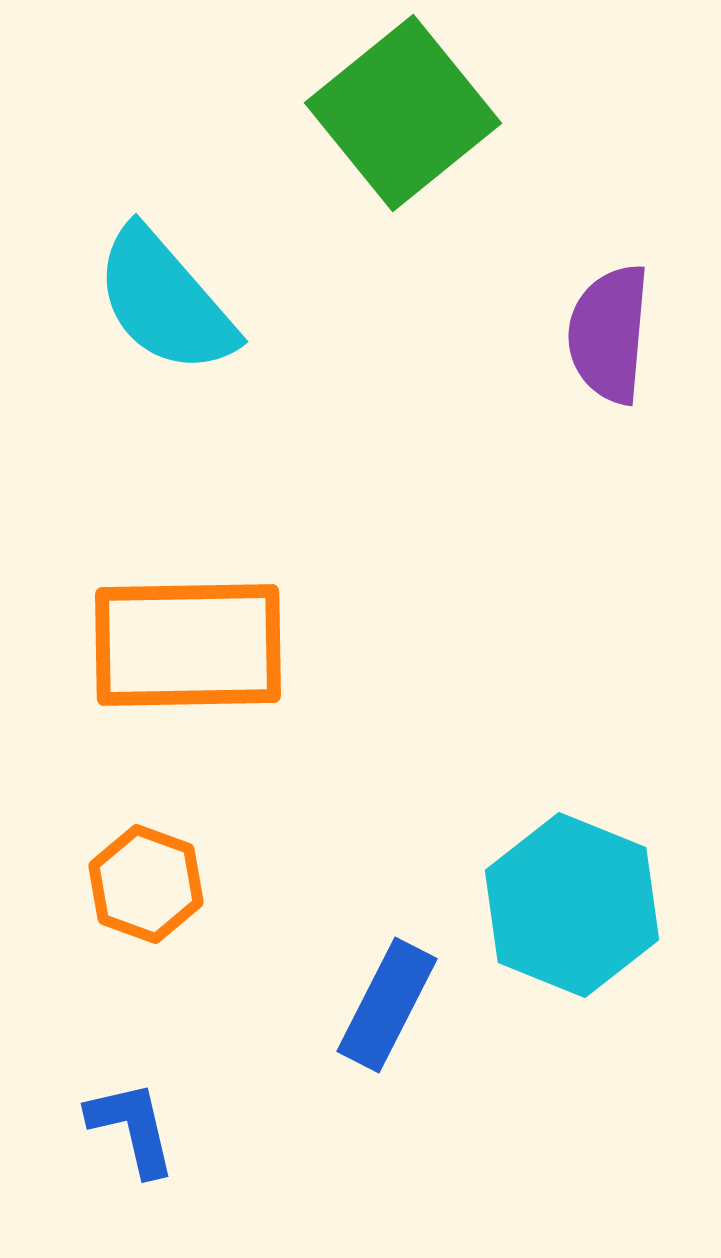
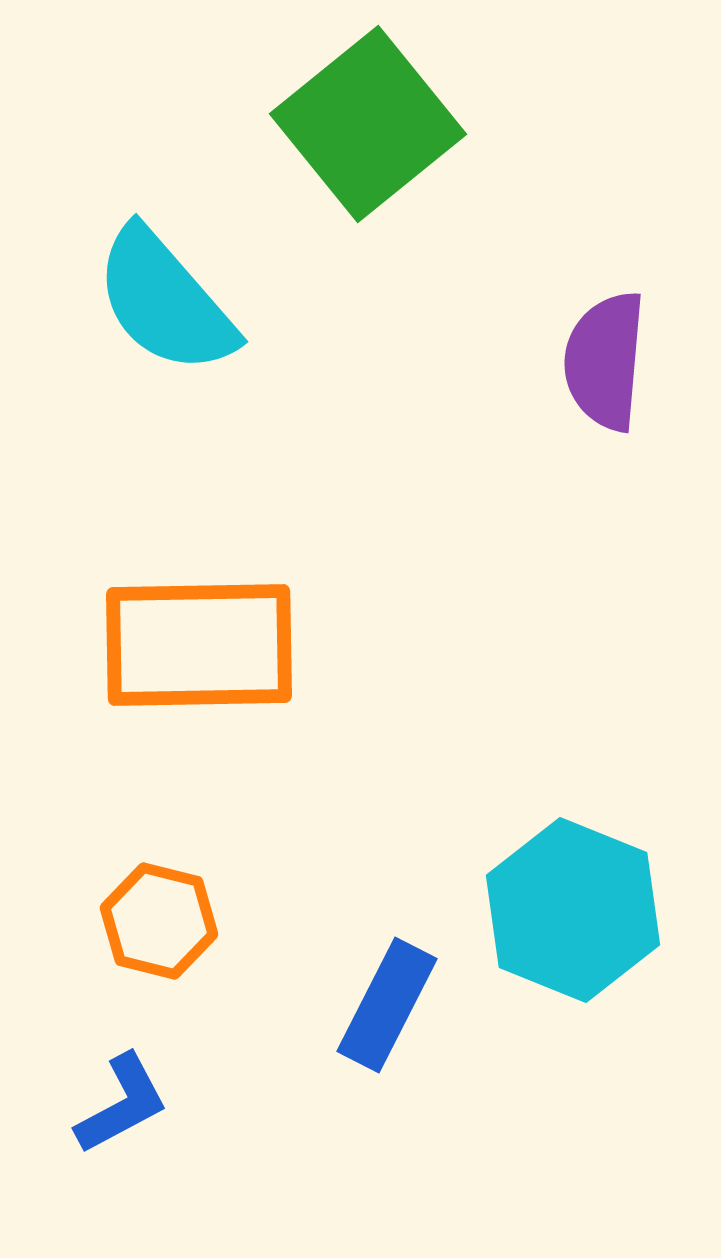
green square: moved 35 px left, 11 px down
purple semicircle: moved 4 px left, 27 px down
orange rectangle: moved 11 px right
orange hexagon: moved 13 px right, 37 px down; rotated 6 degrees counterclockwise
cyan hexagon: moved 1 px right, 5 px down
blue L-shape: moved 10 px left, 24 px up; rotated 75 degrees clockwise
